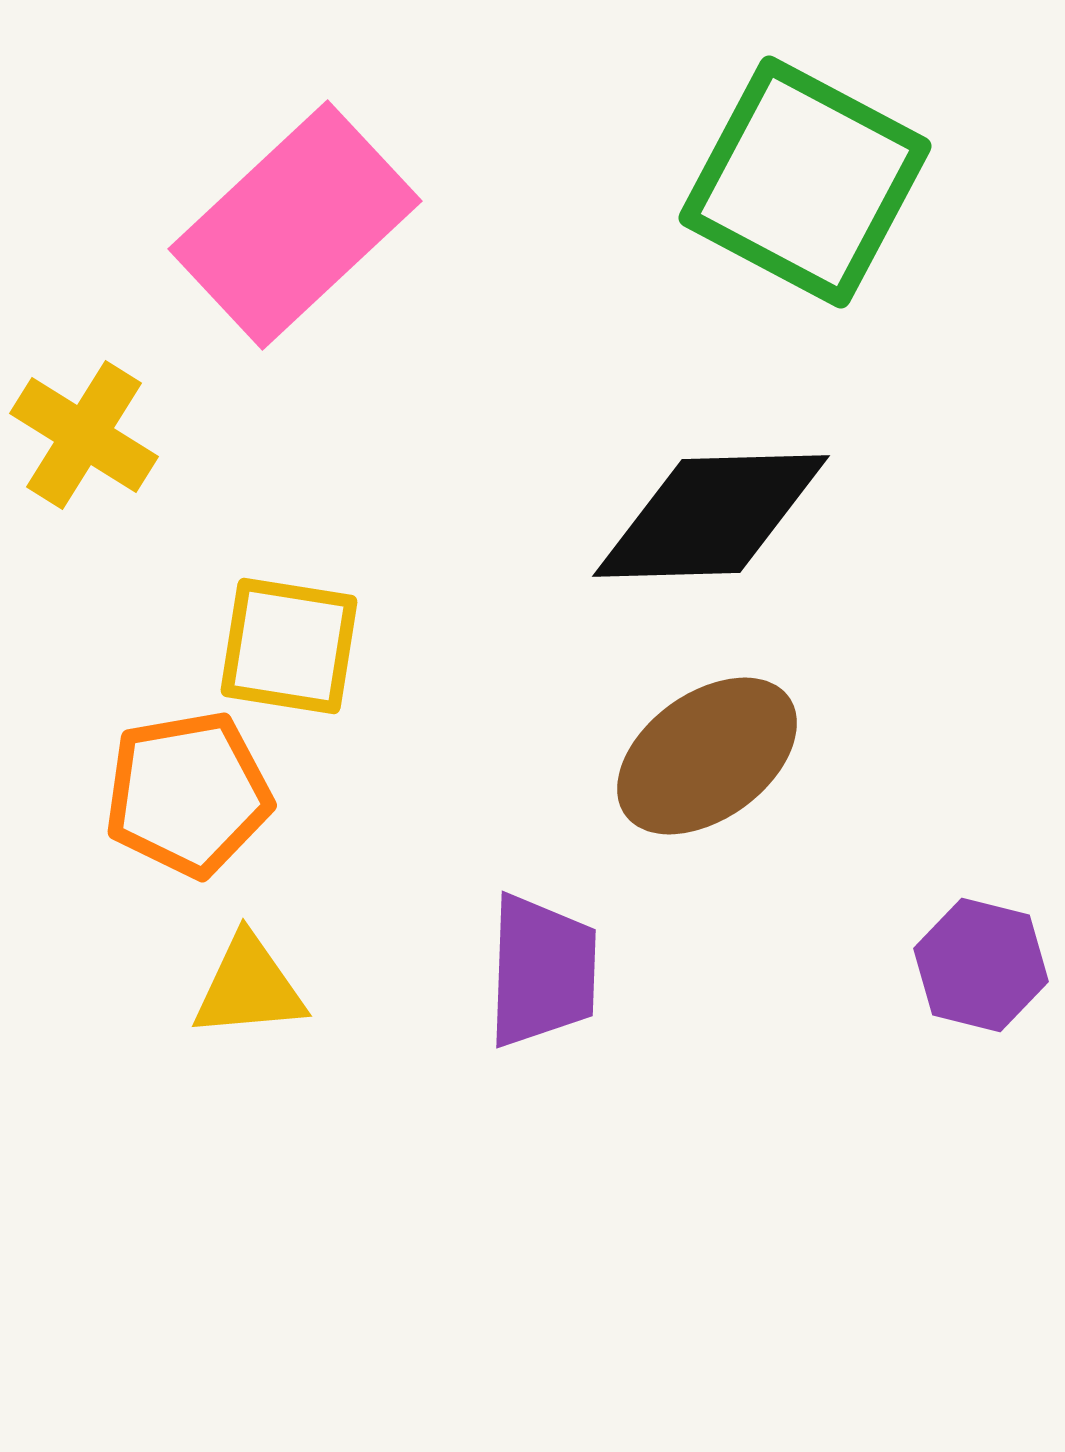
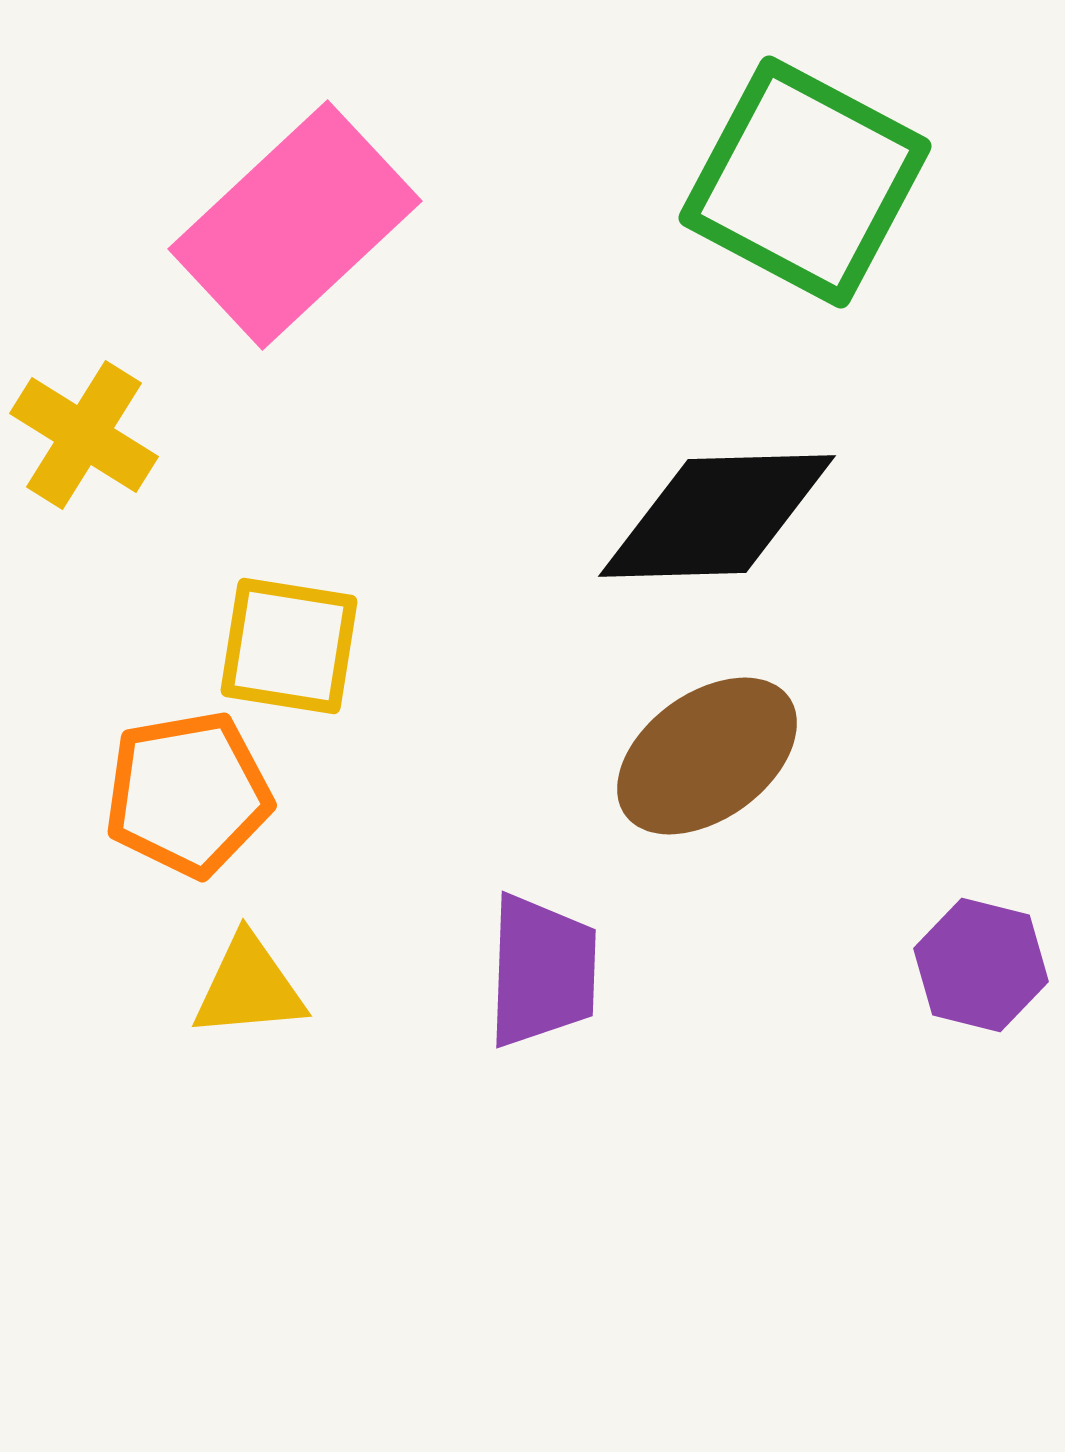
black diamond: moved 6 px right
